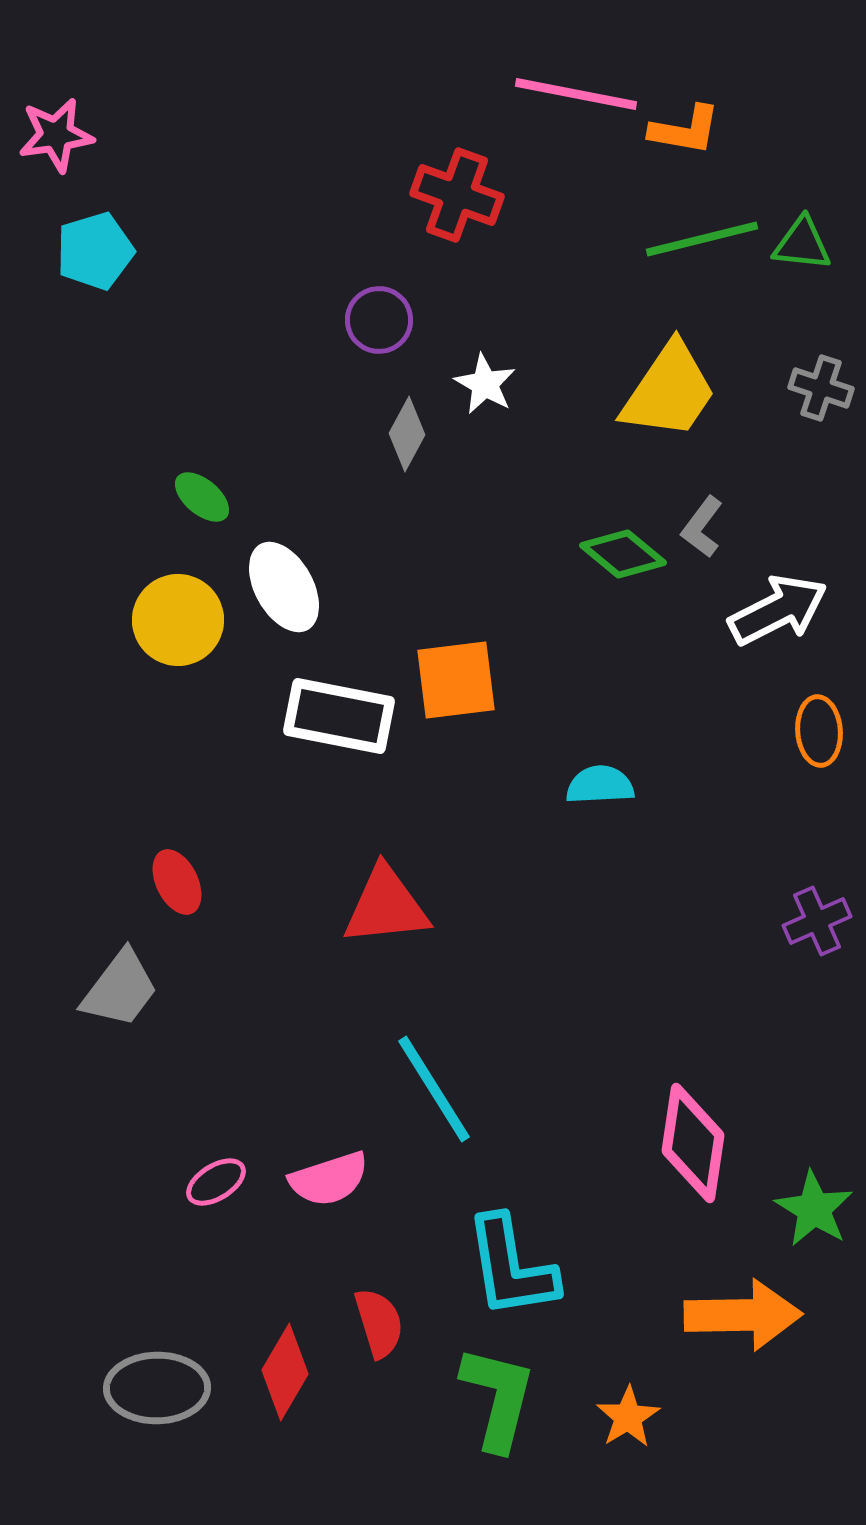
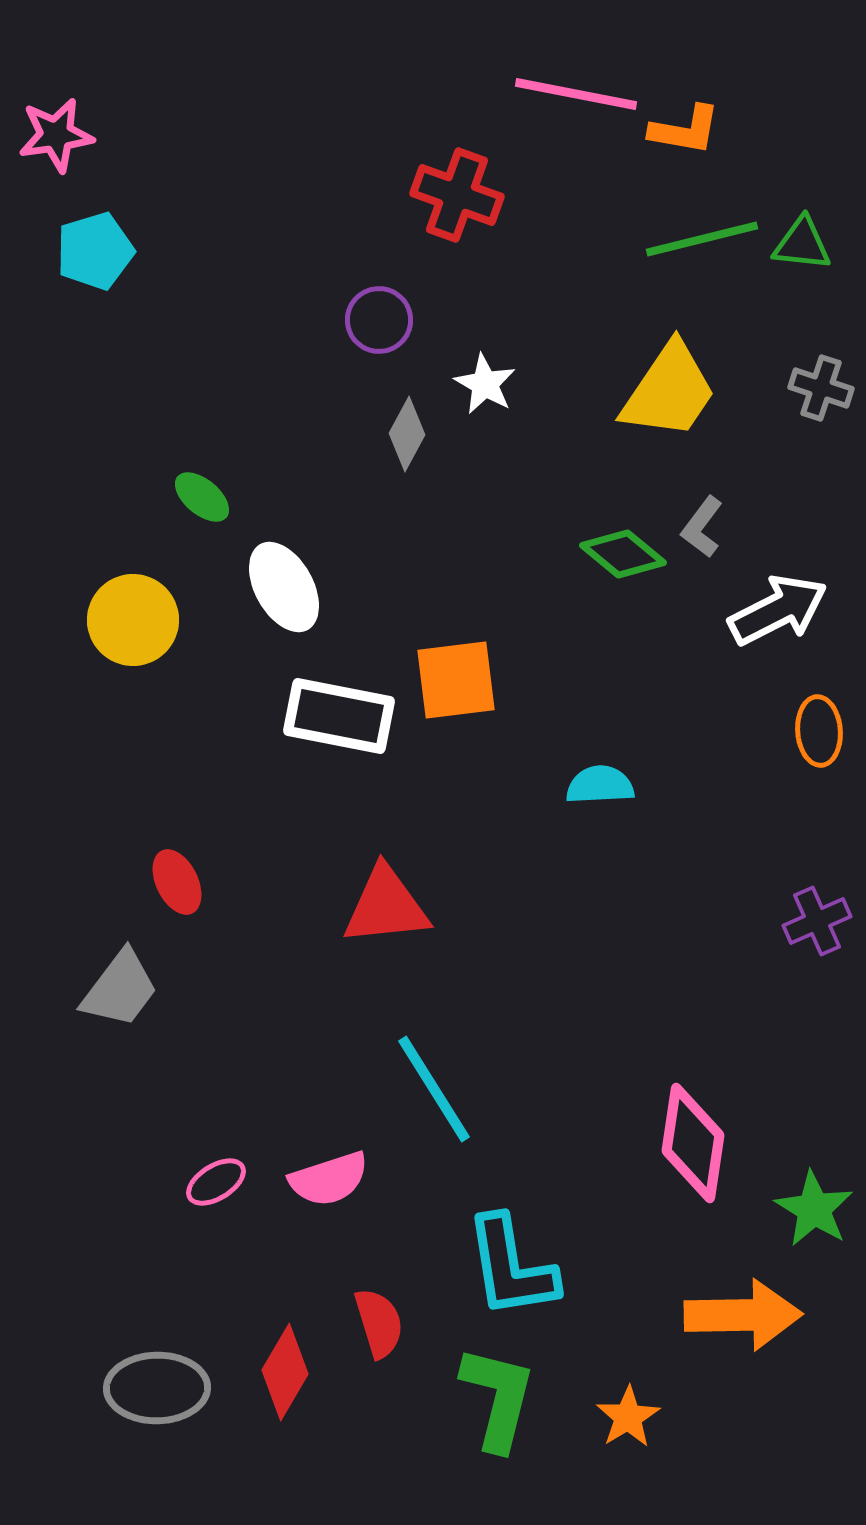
yellow circle: moved 45 px left
